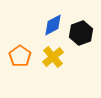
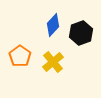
blue diamond: rotated 20 degrees counterclockwise
yellow cross: moved 5 px down
